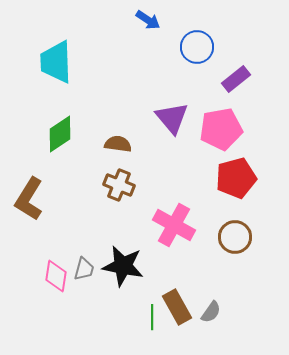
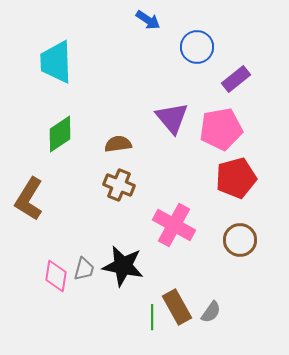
brown semicircle: rotated 16 degrees counterclockwise
brown circle: moved 5 px right, 3 px down
